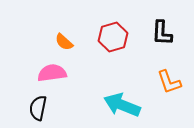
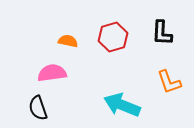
orange semicircle: moved 4 px right, 1 px up; rotated 150 degrees clockwise
black semicircle: rotated 30 degrees counterclockwise
